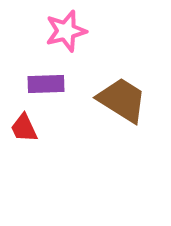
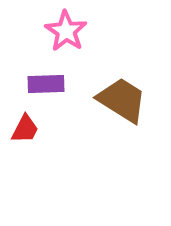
pink star: rotated 24 degrees counterclockwise
red trapezoid: moved 1 px right, 1 px down; rotated 128 degrees counterclockwise
